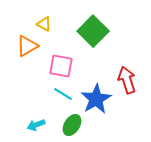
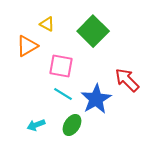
yellow triangle: moved 3 px right
red arrow: rotated 28 degrees counterclockwise
